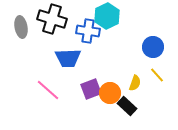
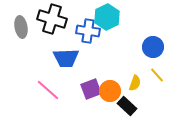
cyan hexagon: moved 1 px down
blue trapezoid: moved 2 px left
orange circle: moved 2 px up
